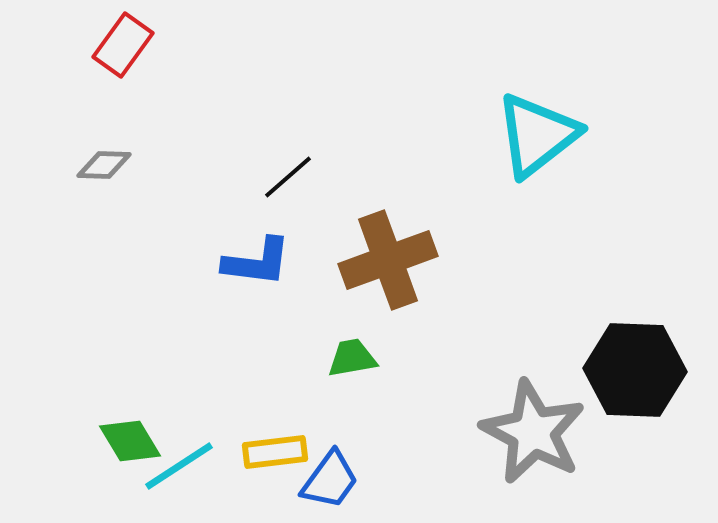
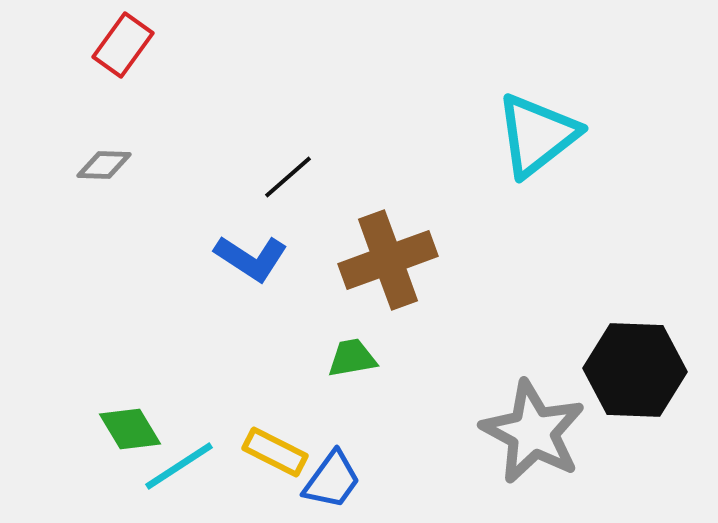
blue L-shape: moved 6 px left, 4 px up; rotated 26 degrees clockwise
green diamond: moved 12 px up
yellow rectangle: rotated 34 degrees clockwise
blue trapezoid: moved 2 px right
